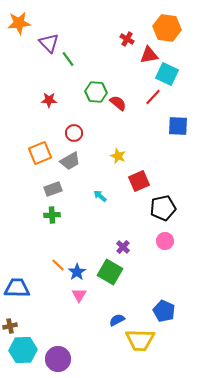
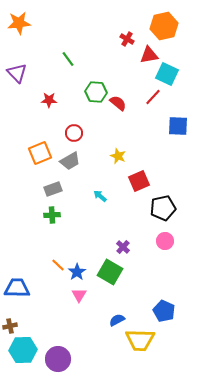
orange hexagon: moved 3 px left, 2 px up; rotated 20 degrees counterclockwise
purple triangle: moved 32 px left, 30 px down
